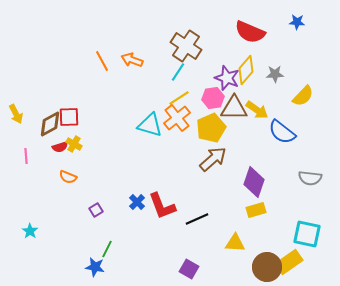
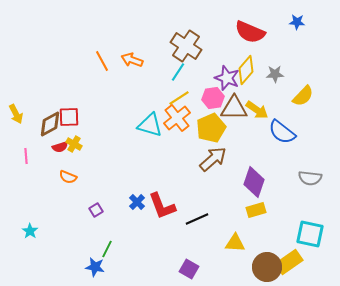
cyan square at (307, 234): moved 3 px right
